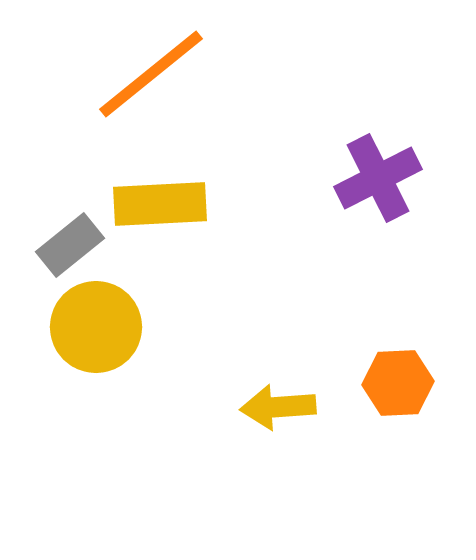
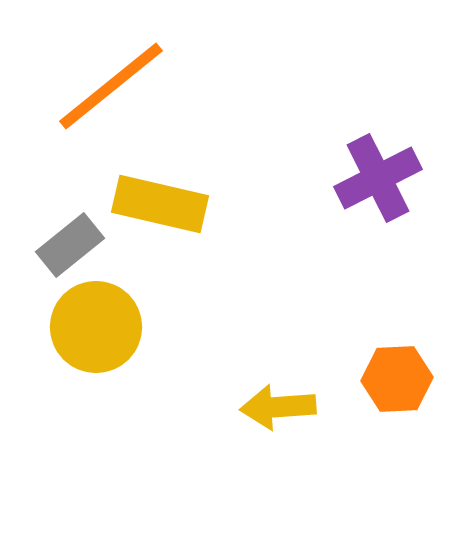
orange line: moved 40 px left, 12 px down
yellow rectangle: rotated 16 degrees clockwise
orange hexagon: moved 1 px left, 4 px up
